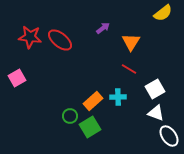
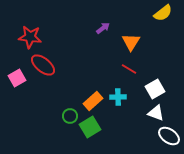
red ellipse: moved 17 px left, 25 px down
white ellipse: rotated 20 degrees counterclockwise
